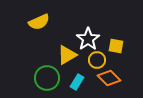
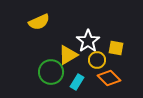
white star: moved 2 px down
yellow square: moved 2 px down
yellow triangle: moved 1 px right
green circle: moved 4 px right, 6 px up
